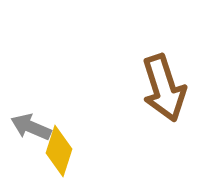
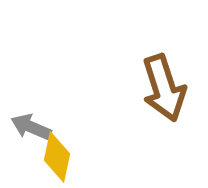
yellow diamond: moved 2 px left, 6 px down; rotated 6 degrees counterclockwise
